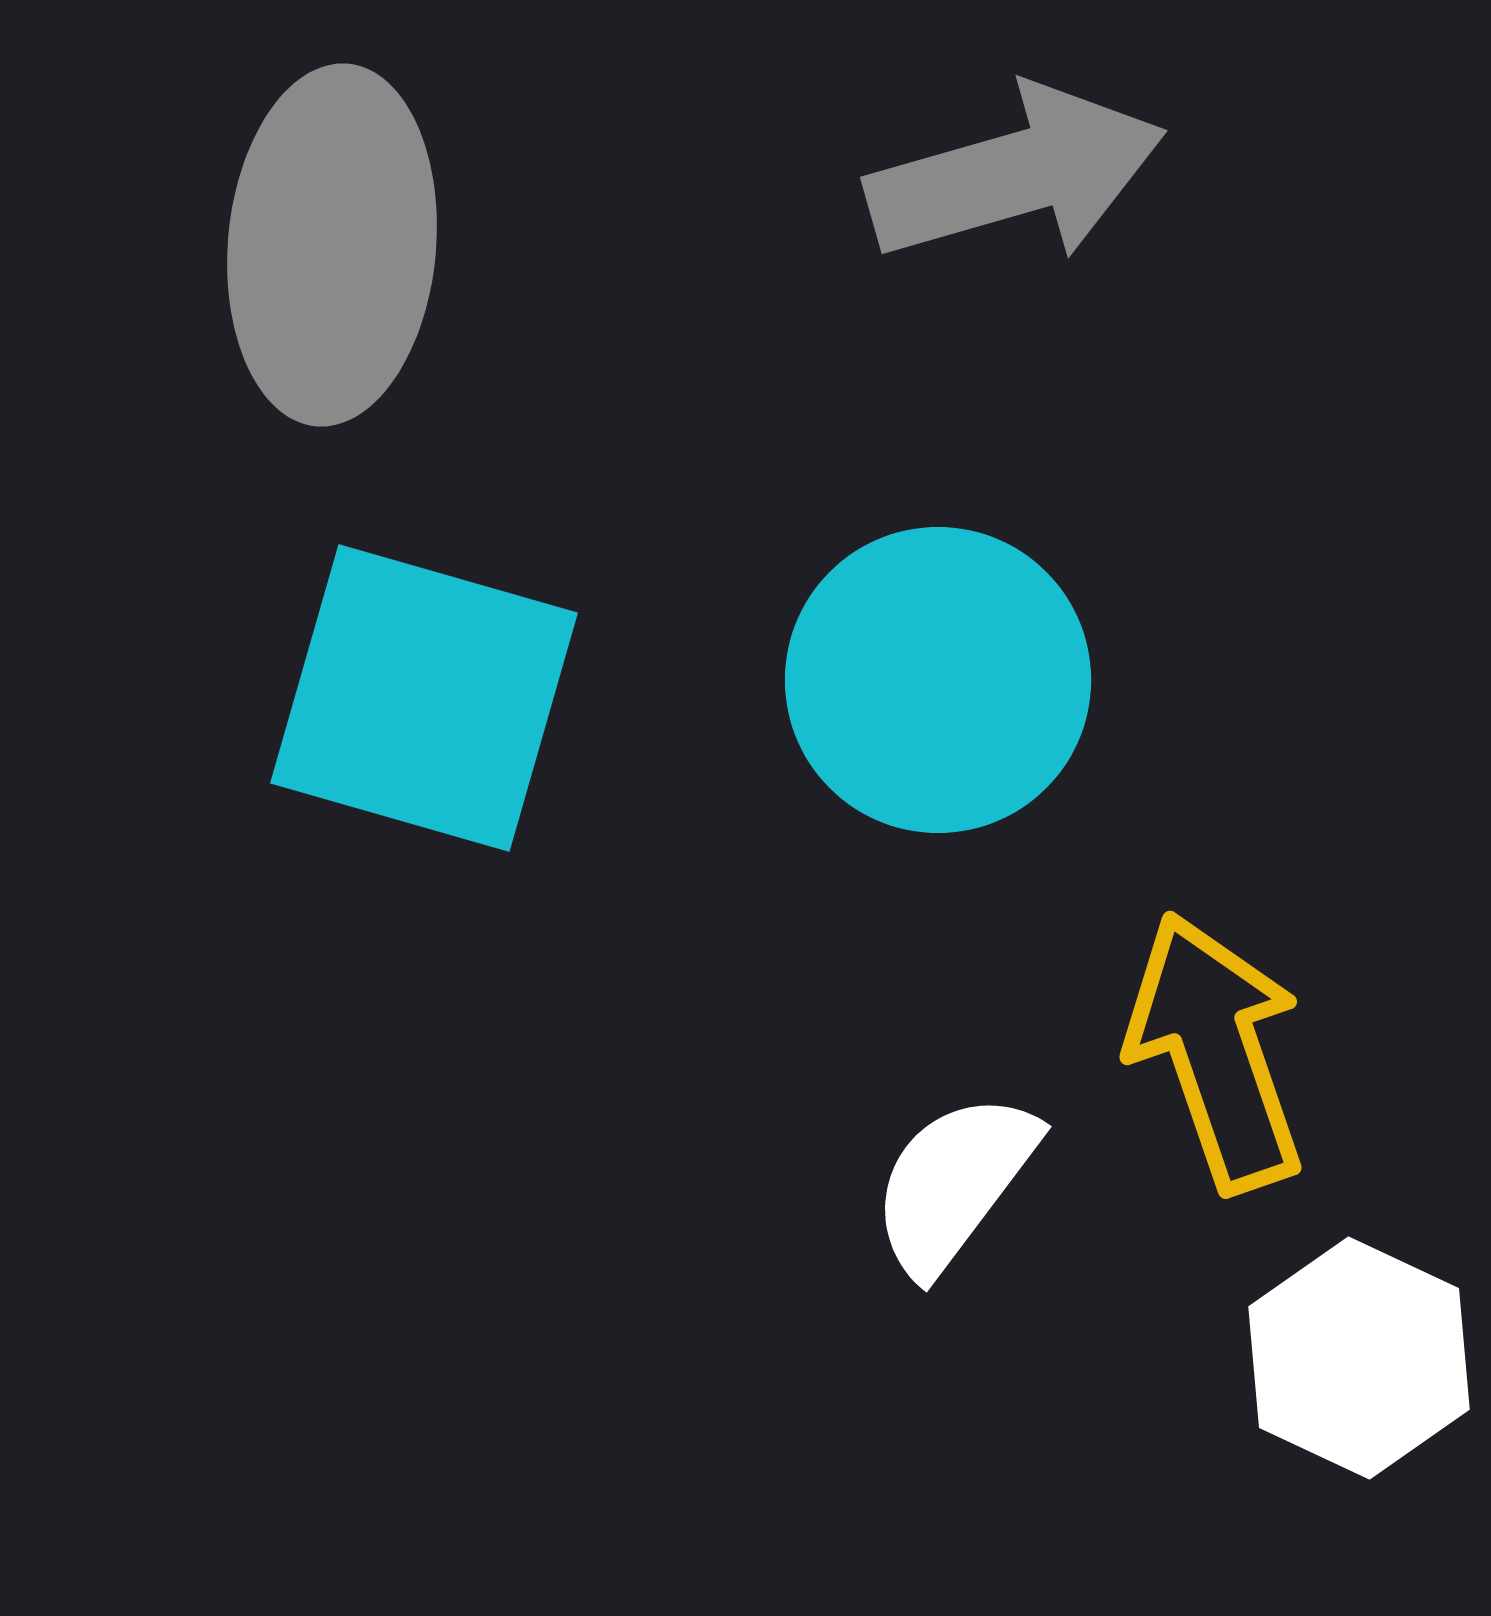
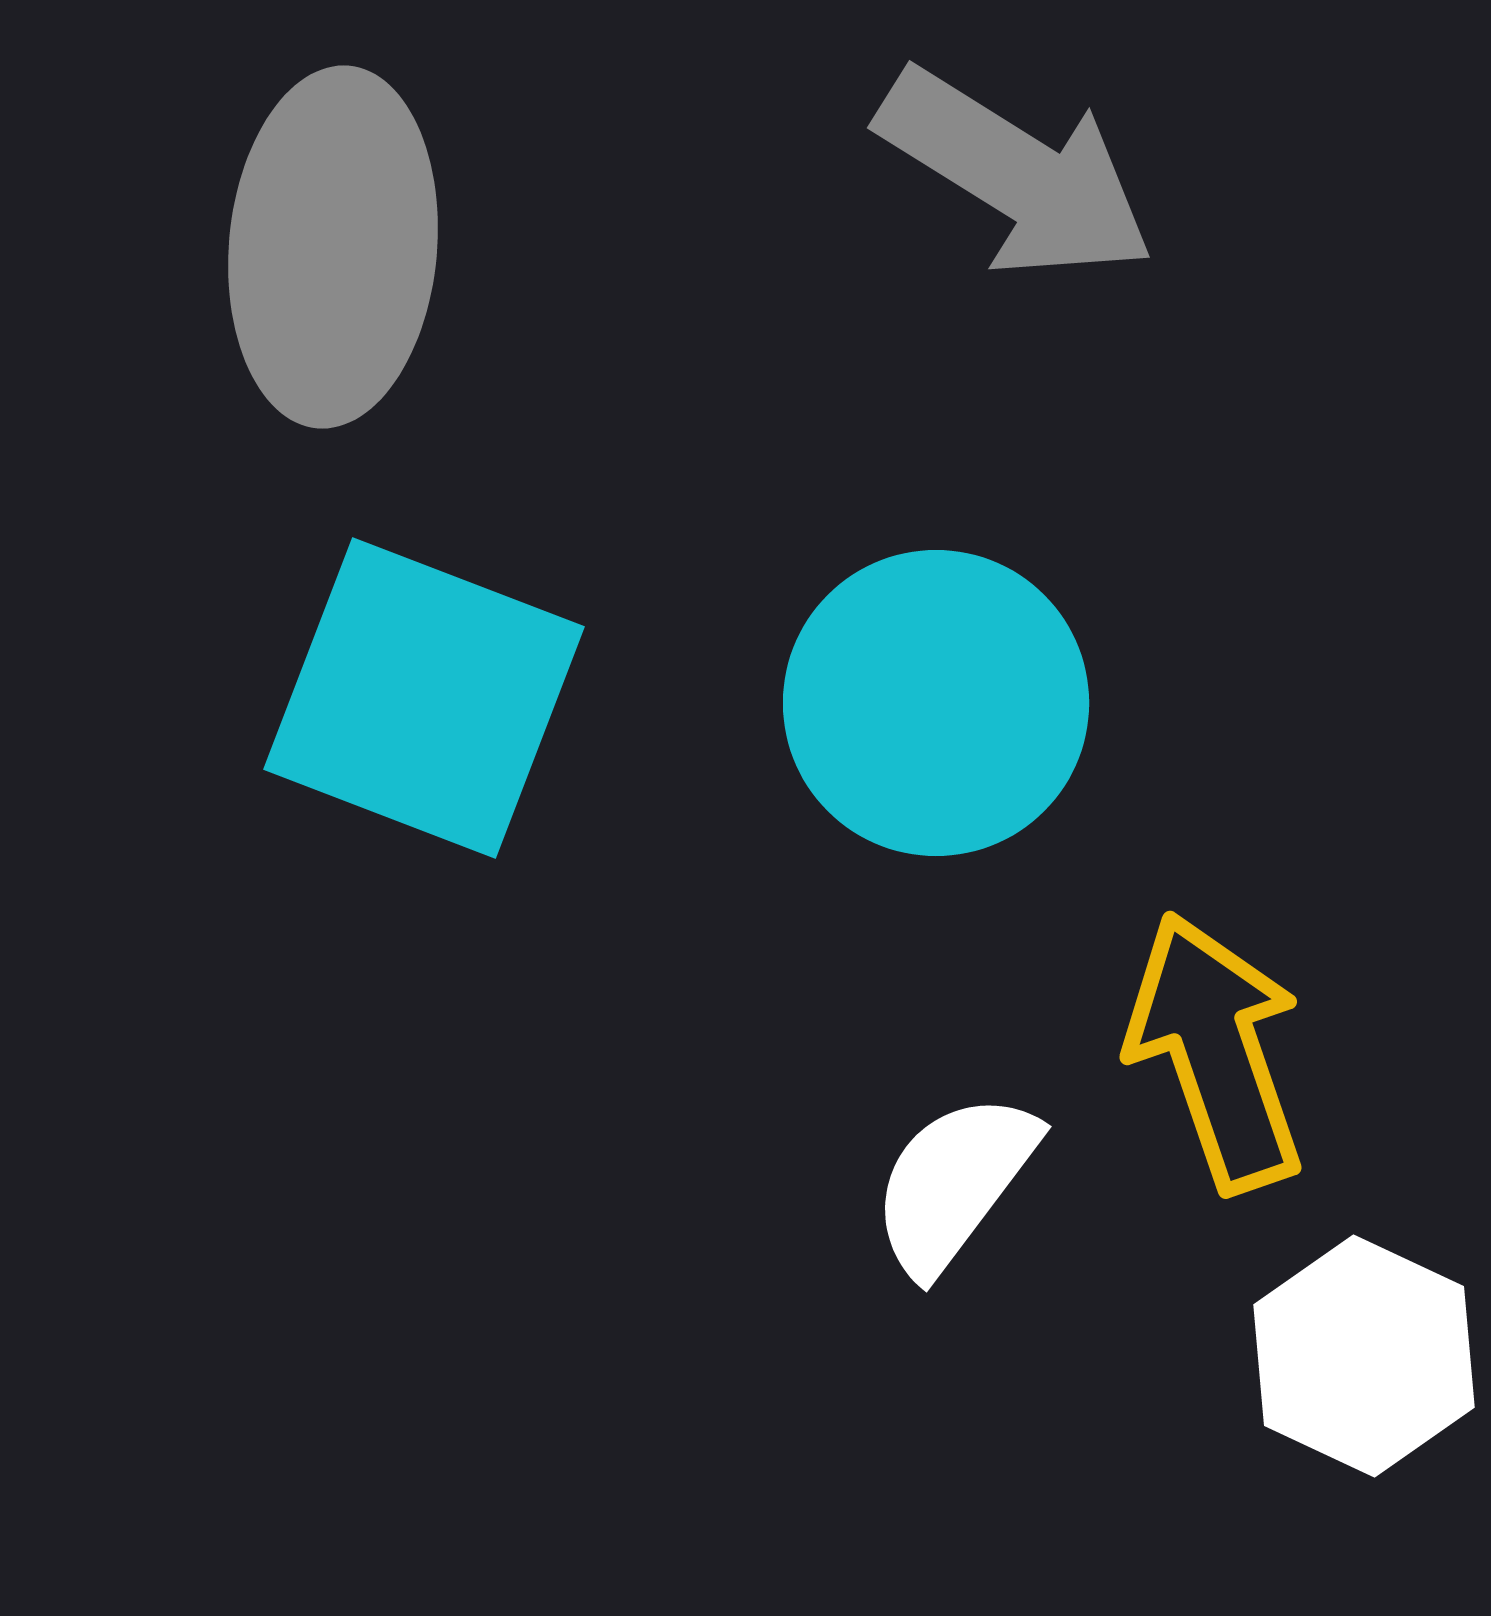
gray arrow: rotated 48 degrees clockwise
gray ellipse: moved 1 px right, 2 px down
cyan circle: moved 2 px left, 23 px down
cyan square: rotated 5 degrees clockwise
white hexagon: moved 5 px right, 2 px up
